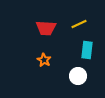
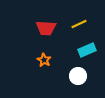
cyan rectangle: rotated 60 degrees clockwise
